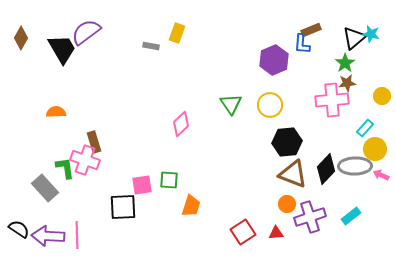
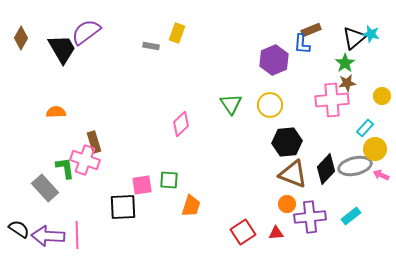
gray ellipse at (355, 166): rotated 12 degrees counterclockwise
purple cross at (310, 217): rotated 12 degrees clockwise
